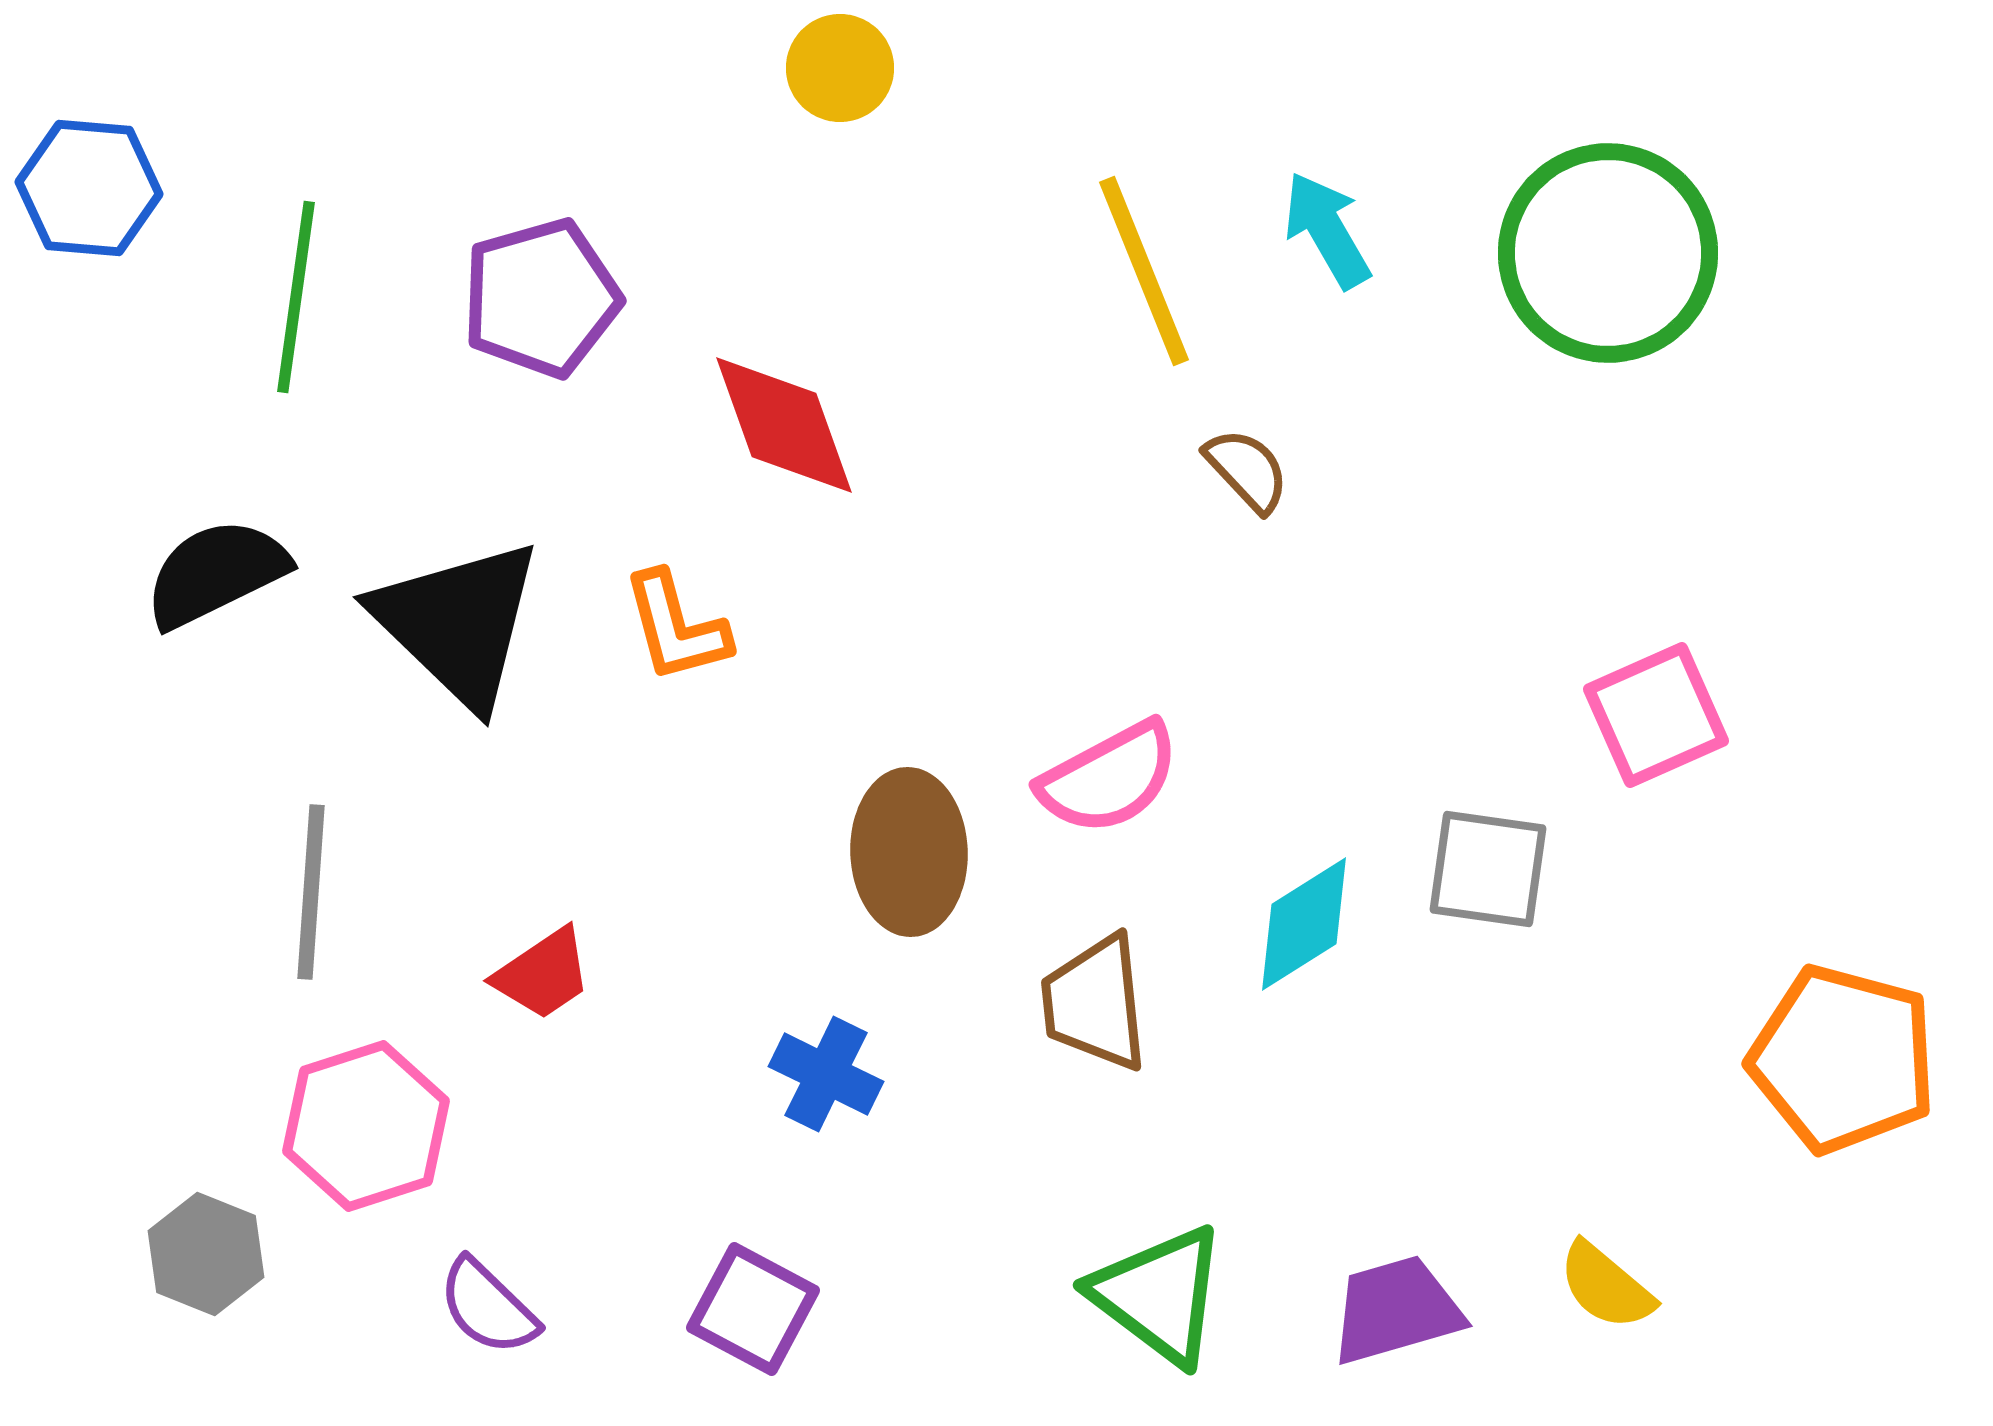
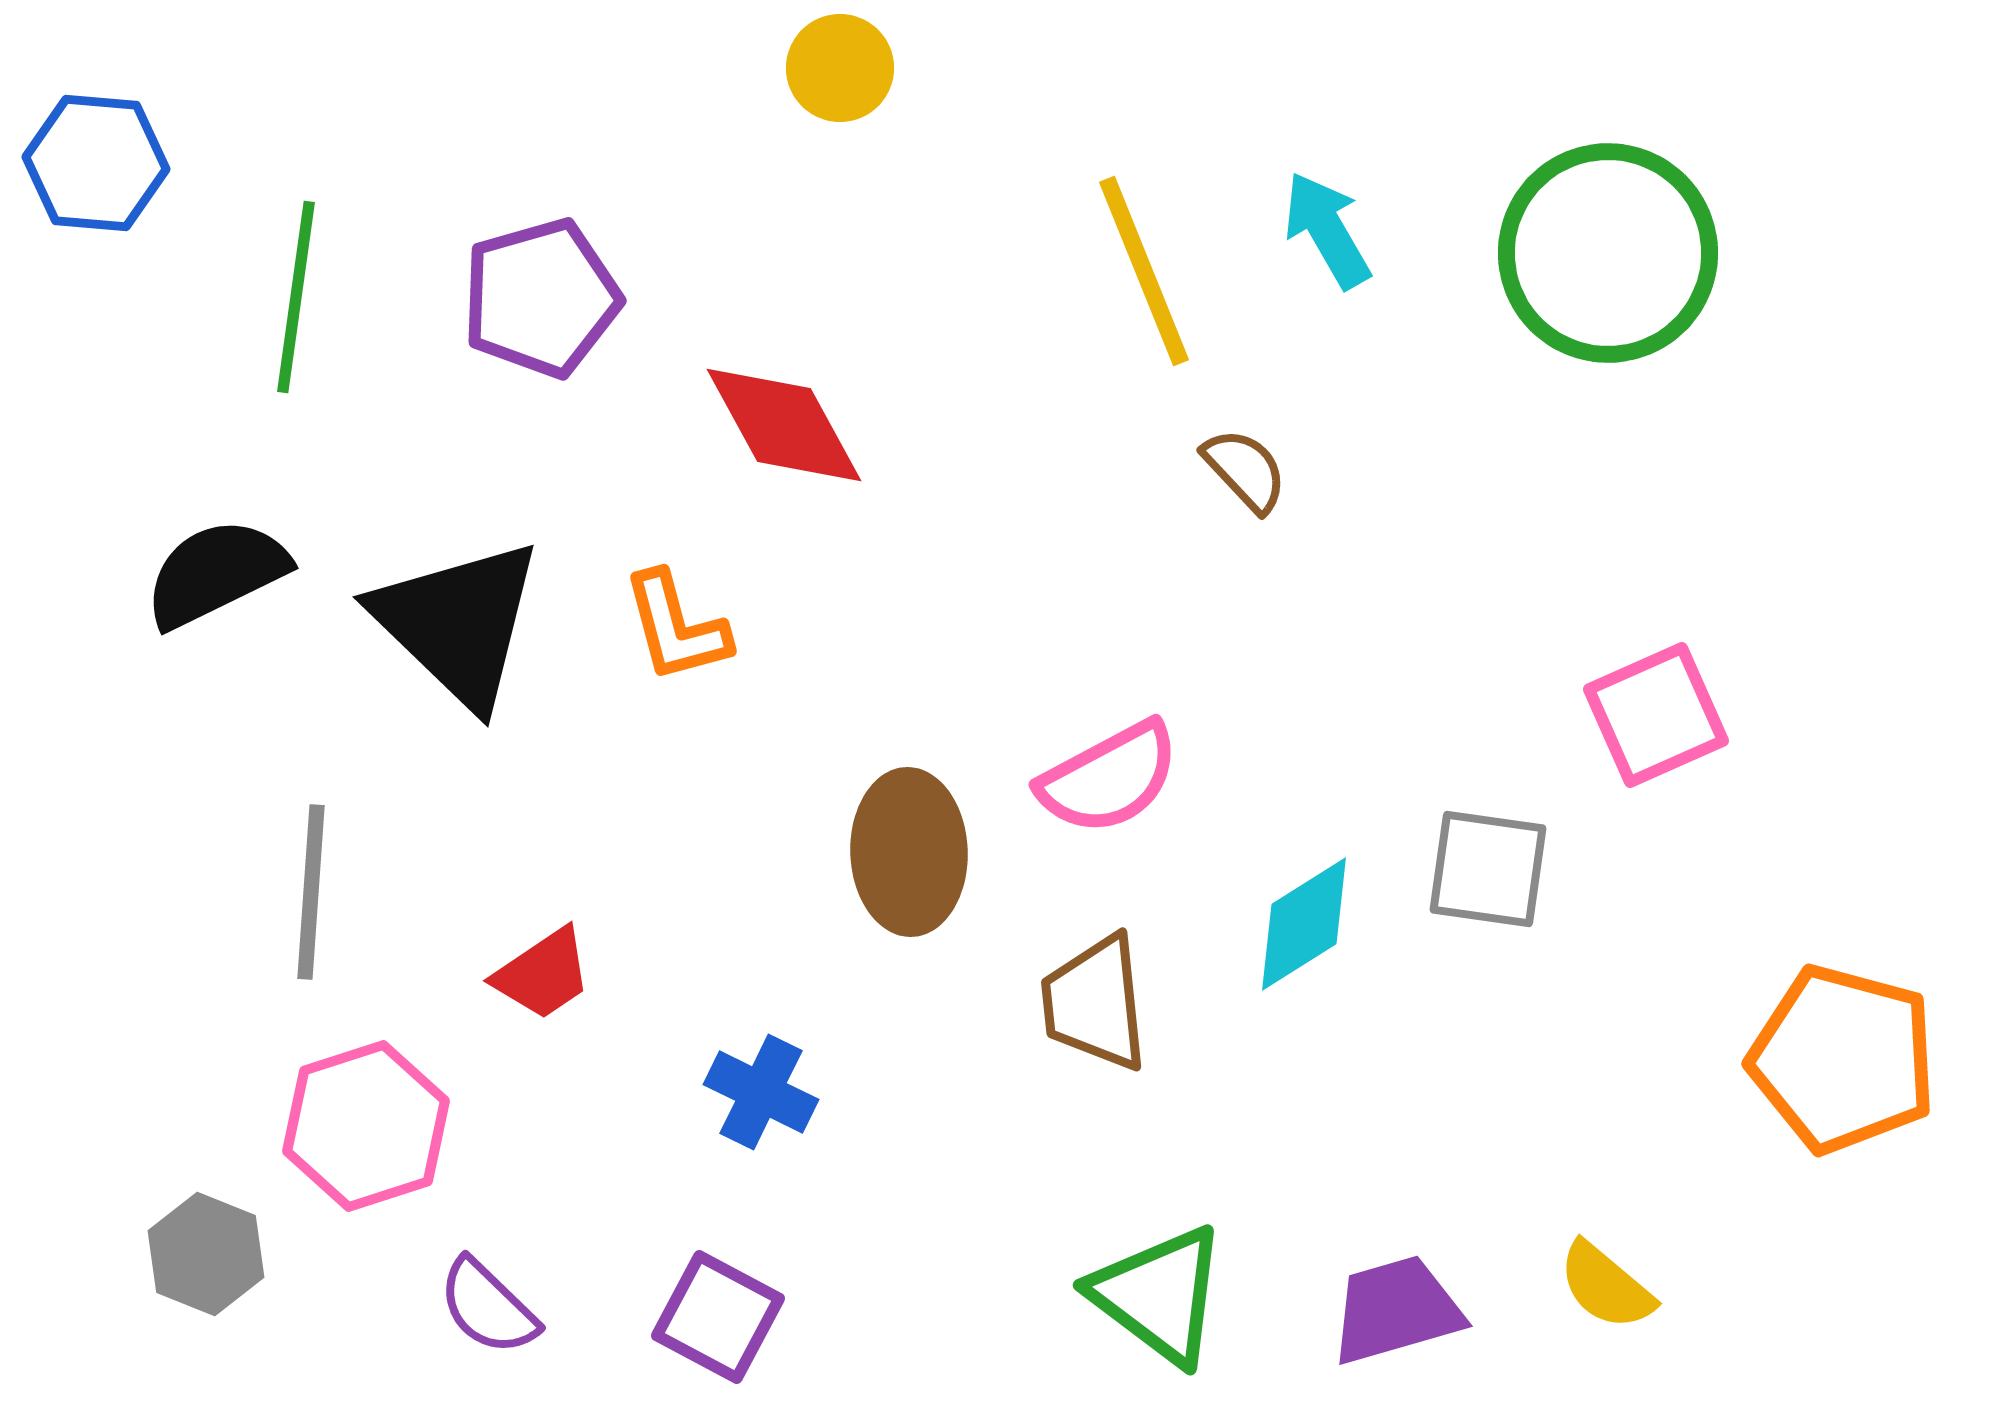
blue hexagon: moved 7 px right, 25 px up
red diamond: rotated 9 degrees counterclockwise
brown semicircle: moved 2 px left
blue cross: moved 65 px left, 18 px down
purple square: moved 35 px left, 8 px down
